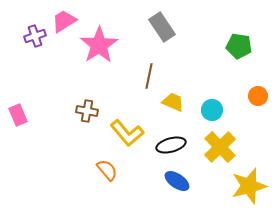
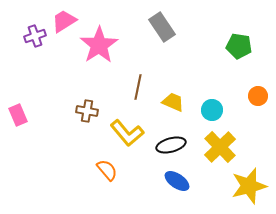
brown line: moved 11 px left, 11 px down
